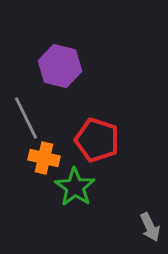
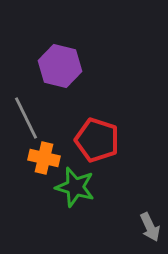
green star: rotated 18 degrees counterclockwise
